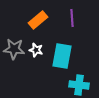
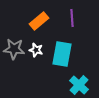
orange rectangle: moved 1 px right, 1 px down
cyan rectangle: moved 2 px up
cyan cross: rotated 36 degrees clockwise
